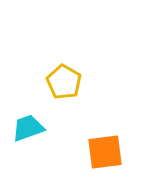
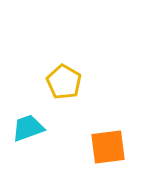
orange square: moved 3 px right, 5 px up
